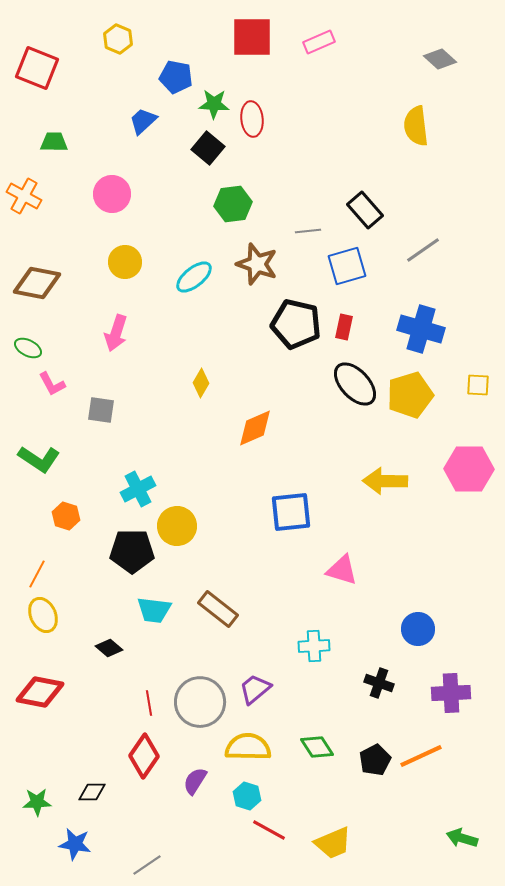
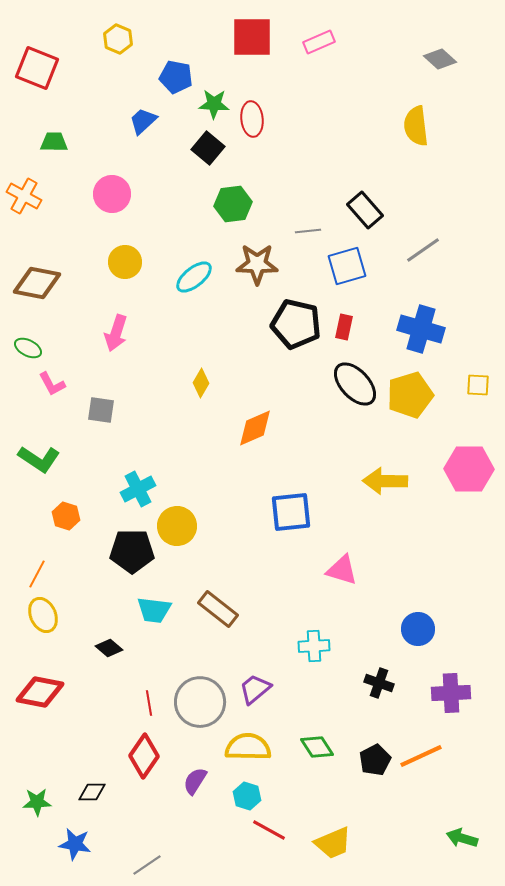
brown star at (257, 264): rotated 18 degrees counterclockwise
